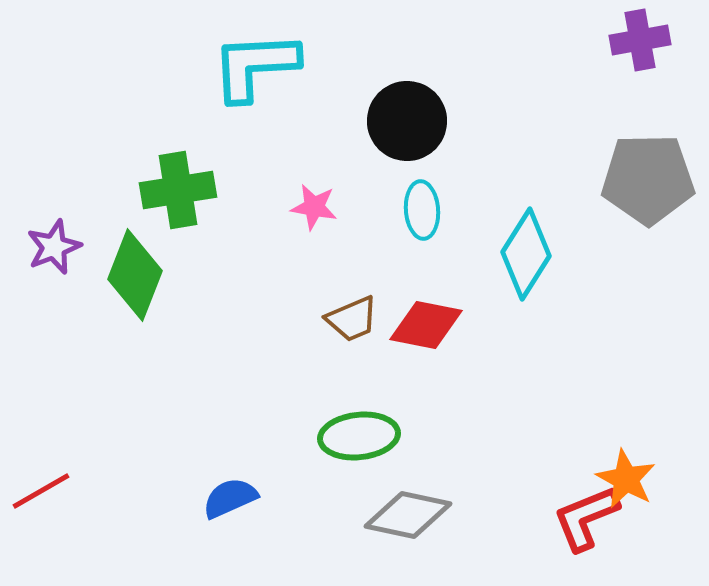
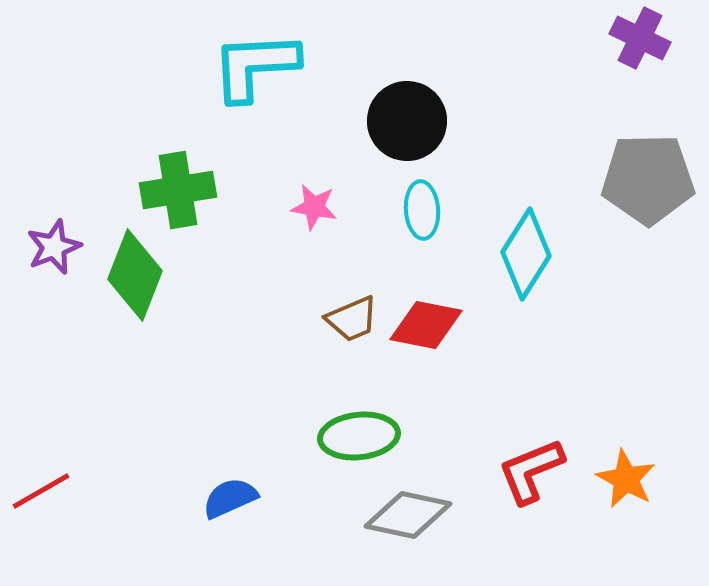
purple cross: moved 2 px up; rotated 36 degrees clockwise
red L-shape: moved 55 px left, 47 px up
